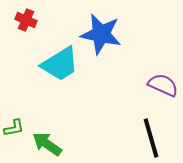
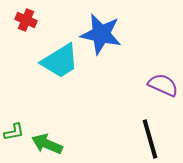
cyan trapezoid: moved 3 px up
green L-shape: moved 4 px down
black line: moved 1 px left, 1 px down
green arrow: rotated 12 degrees counterclockwise
